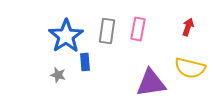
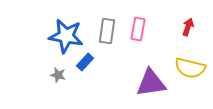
blue star: rotated 28 degrees counterclockwise
blue rectangle: rotated 48 degrees clockwise
